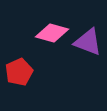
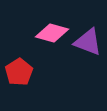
red pentagon: rotated 8 degrees counterclockwise
